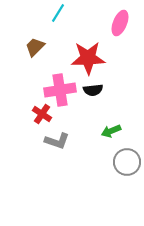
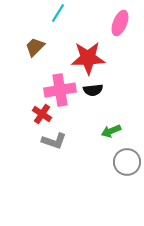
gray L-shape: moved 3 px left
